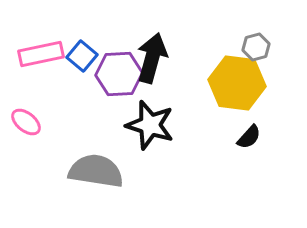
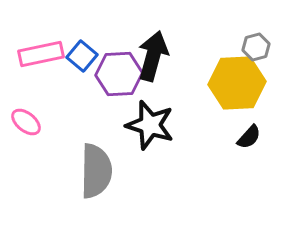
black arrow: moved 1 px right, 2 px up
yellow hexagon: rotated 10 degrees counterclockwise
gray semicircle: rotated 82 degrees clockwise
